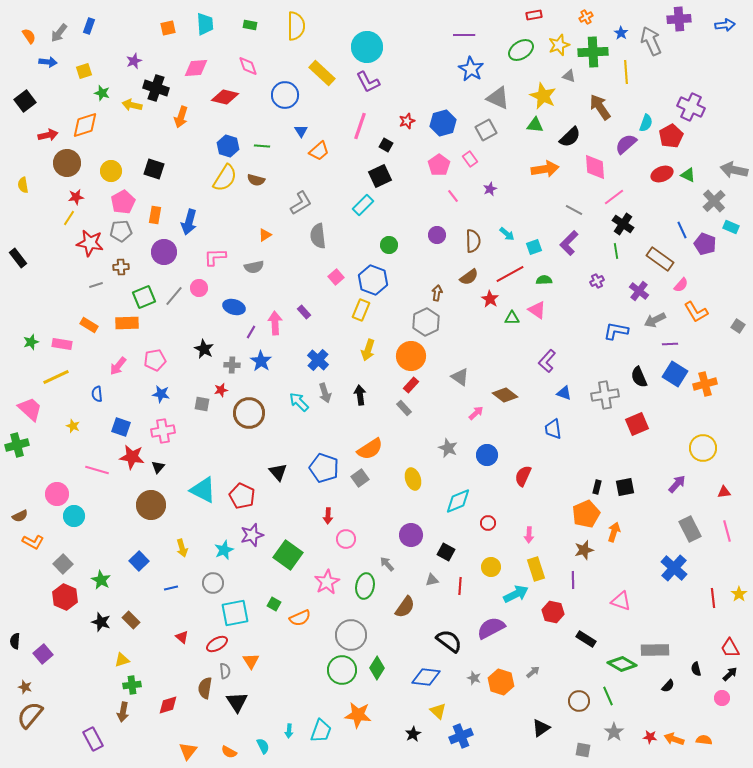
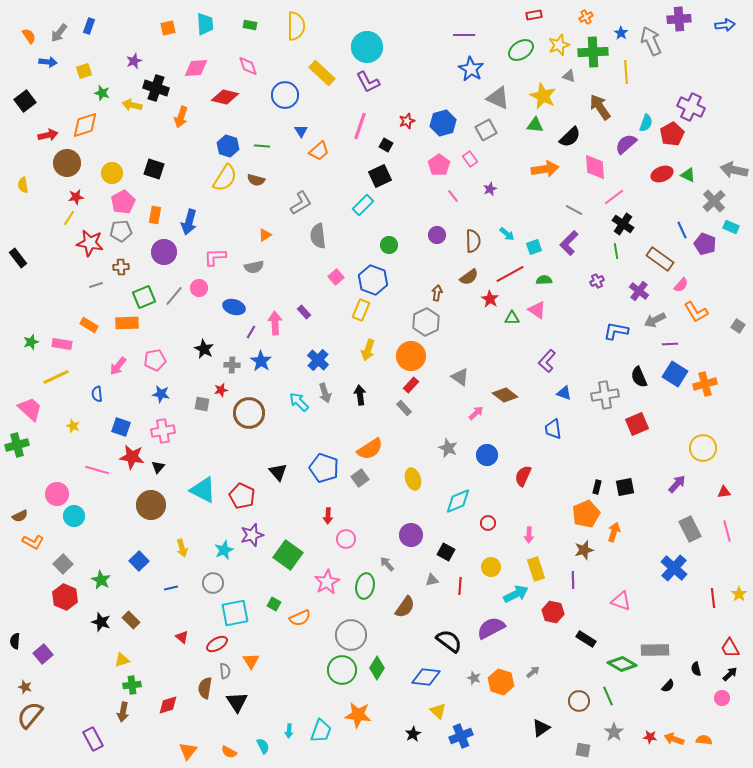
red pentagon at (671, 136): moved 1 px right, 2 px up
yellow circle at (111, 171): moved 1 px right, 2 px down
